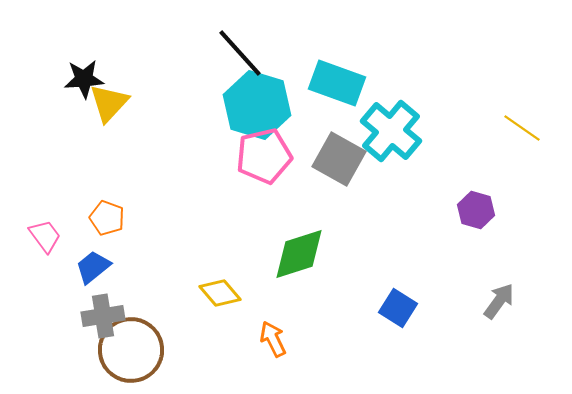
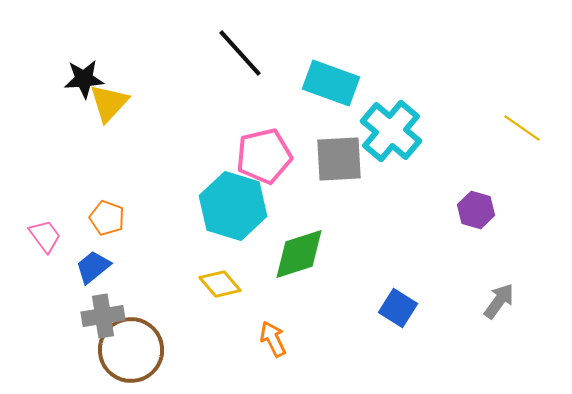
cyan rectangle: moved 6 px left
cyan hexagon: moved 24 px left, 101 px down
gray square: rotated 32 degrees counterclockwise
yellow diamond: moved 9 px up
